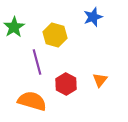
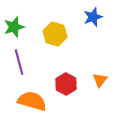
green star: rotated 15 degrees clockwise
yellow hexagon: moved 1 px up
purple line: moved 18 px left
